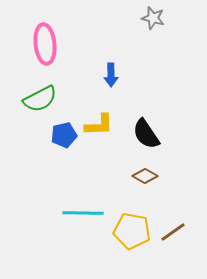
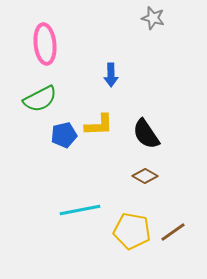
cyan line: moved 3 px left, 3 px up; rotated 12 degrees counterclockwise
